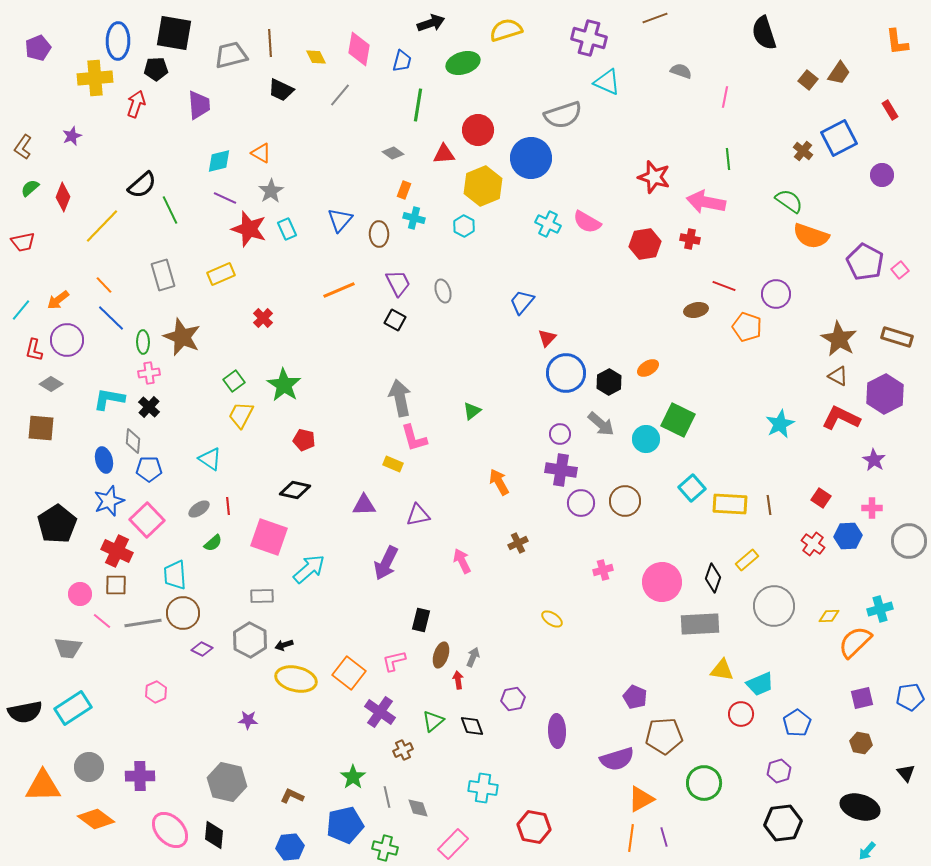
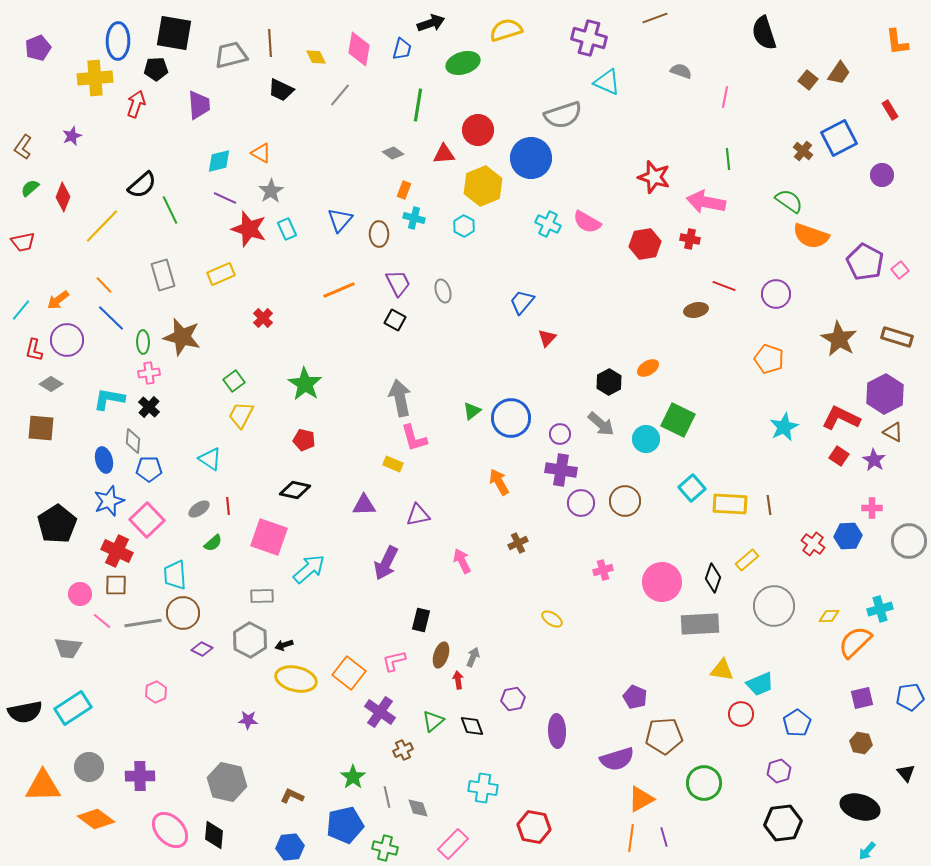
blue trapezoid at (402, 61): moved 12 px up
orange pentagon at (747, 327): moved 22 px right, 32 px down
brown star at (182, 337): rotated 9 degrees counterclockwise
blue circle at (566, 373): moved 55 px left, 45 px down
brown triangle at (838, 376): moved 55 px right, 56 px down
green star at (284, 385): moved 21 px right, 1 px up
cyan star at (780, 424): moved 4 px right, 3 px down
red square at (821, 498): moved 18 px right, 42 px up
